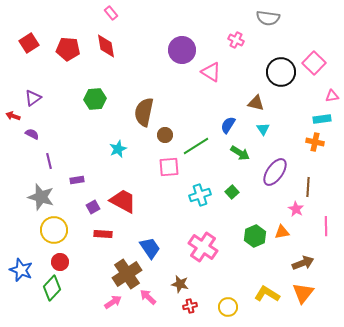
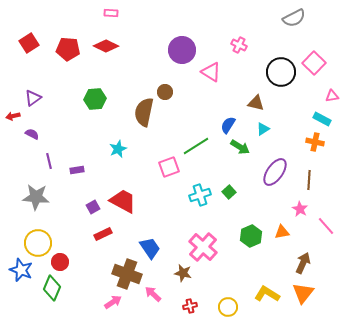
pink rectangle at (111, 13): rotated 48 degrees counterclockwise
gray semicircle at (268, 18): moved 26 px right; rotated 35 degrees counterclockwise
pink cross at (236, 40): moved 3 px right, 5 px down
red diamond at (106, 46): rotated 55 degrees counterclockwise
red arrow at (13, 116): rotated 32 degrees counterclockwise
cyan rectangle at (322, 119): rotated 36 degrees clockwise
cyan triangle at (263, 129): rotated 32 degrees clockwise
brown circle at (165, 135): moved 43 px up
green arrow at (240, 153): moved 6 px up
pink square at (169, 167): rotated 15 degrees counterclockwise
purple rectangle at (77, 180): moved 10 px up
brown line at (308, 187): moved 1 px right, 7 px up
green square at (232, 192): moved 3 px left
gray star at (41, 197): moved 5 px left; rotated 12 degrees counterclockwise
pink star at (296, 209): moved 4 px right
pink line at (326, 226): rotated 42 degrees counterclockwise
yellow circle at (54, 230): moved 16 px left, 13 px down
red rectangle at (103, 234): rotated 30 degrees counterclockwise
green hexagon at (255, 236): moved 4 px left
pink cross at (203, 247): rotated 8 degrees clockwise
brown arrow at (303, 263): rotated 45 degrees counterclockwise
brown cross at (127, 274): rotated 36 degrees counterclockwise
brown star at (180, 284): moved 3 px right, 11 px up
green diamond at (52, 288): rotated 20 degrees counterclockwise
pink arrow at (148, 297): moved 5 px right, 3 px up
